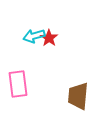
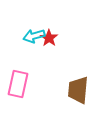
pink rectangle: rotated 20 degrees clockwise
brown trapezoid: moved 6 px up
